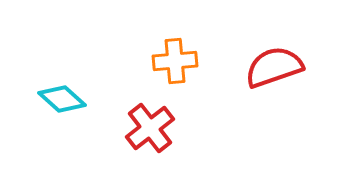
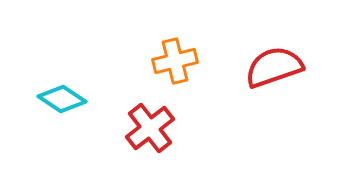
orange cross: rotated 9 degrees counterclockwise
cyan diamond: rotated 9 degrees counterclockwise
